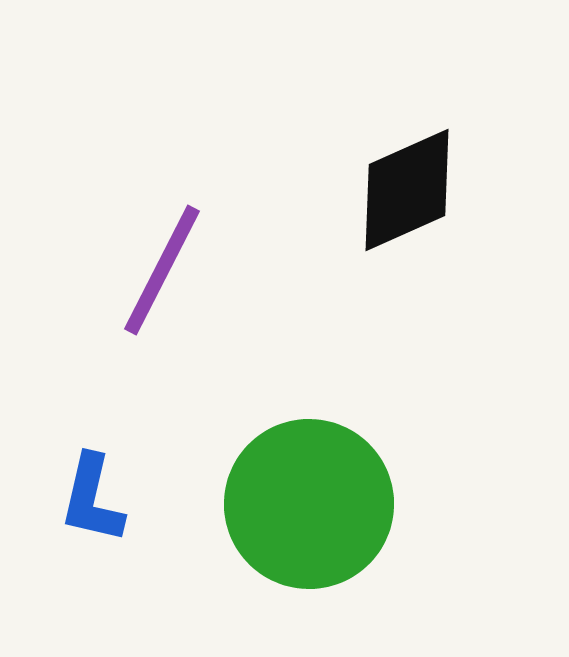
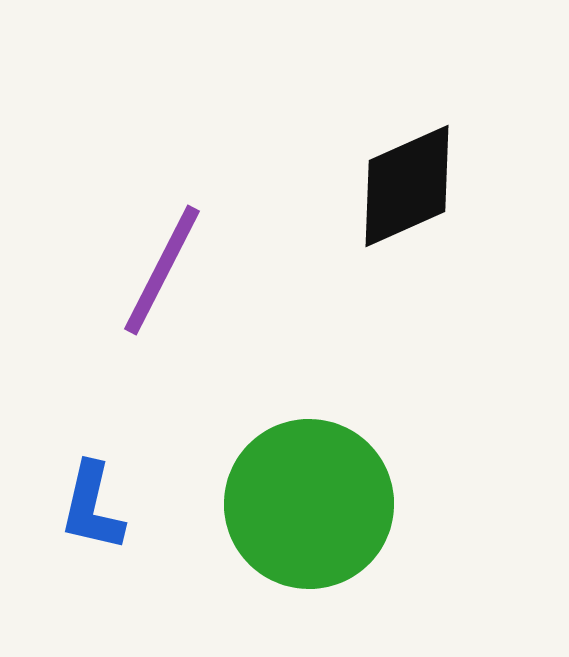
black diamond: moved 4 px up
blue L-shape: moved 8 px down
